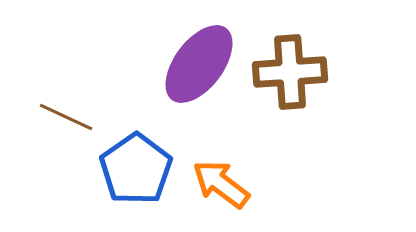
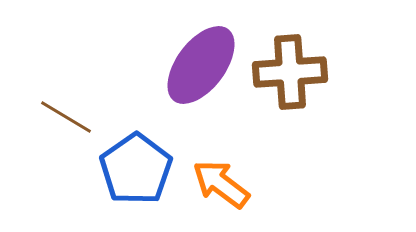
purple ellipse: moved 2 px right, 1 px down
brown line: rotated 6 degrees clockwise
